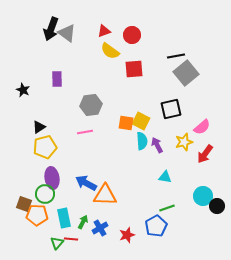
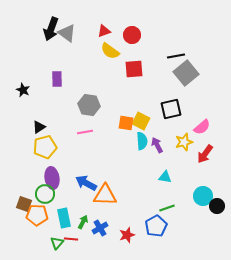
gray hexagon: moved 2 px left; rotated 15 degrees clockwise
